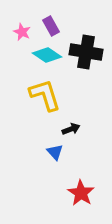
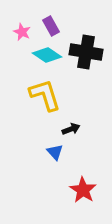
red star: moved 2 px right, 3 px up
